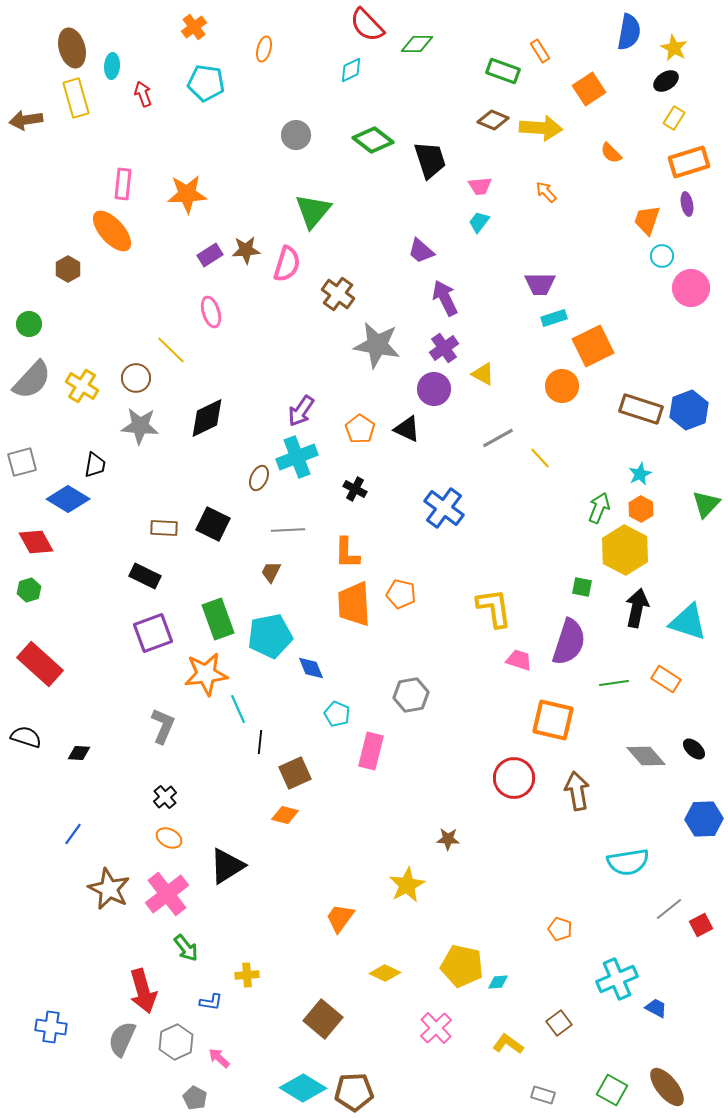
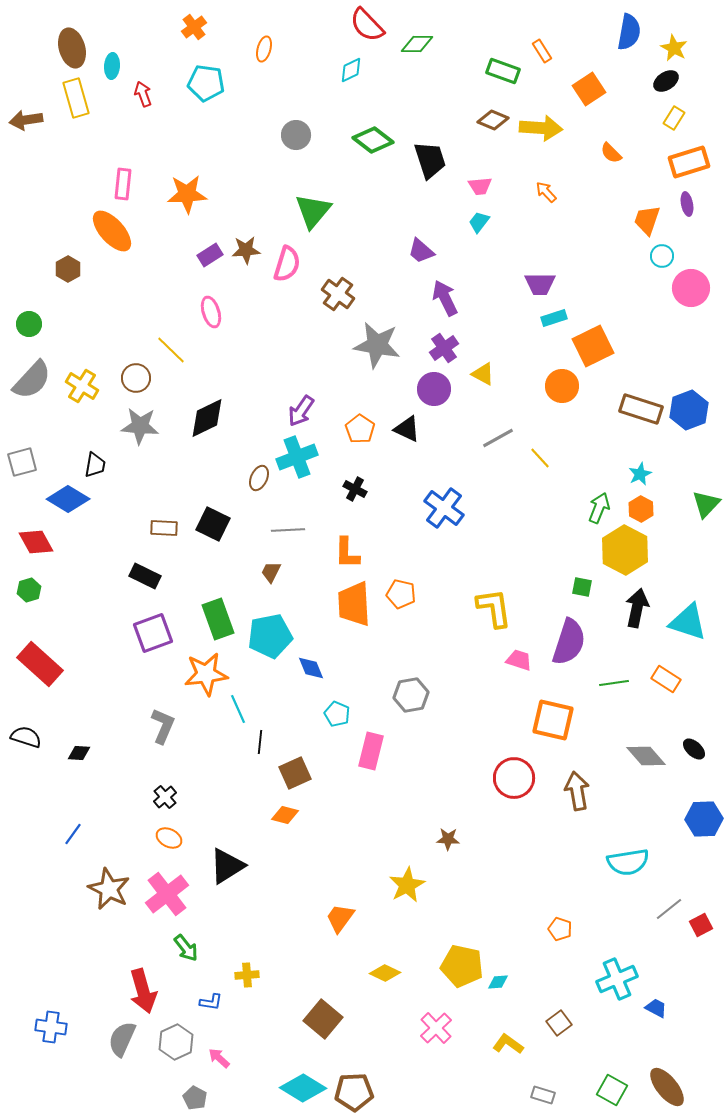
orange rectangle at (540, 51): moved 2 px right
